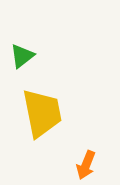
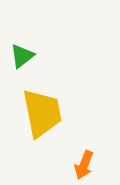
orange arrow: moved 2 px left
